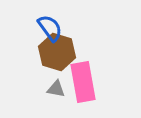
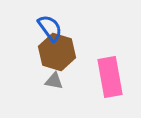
pink rectangle: moved 27 px right, 5 px up
gray triangle: moved 2 px left, 8 px up
